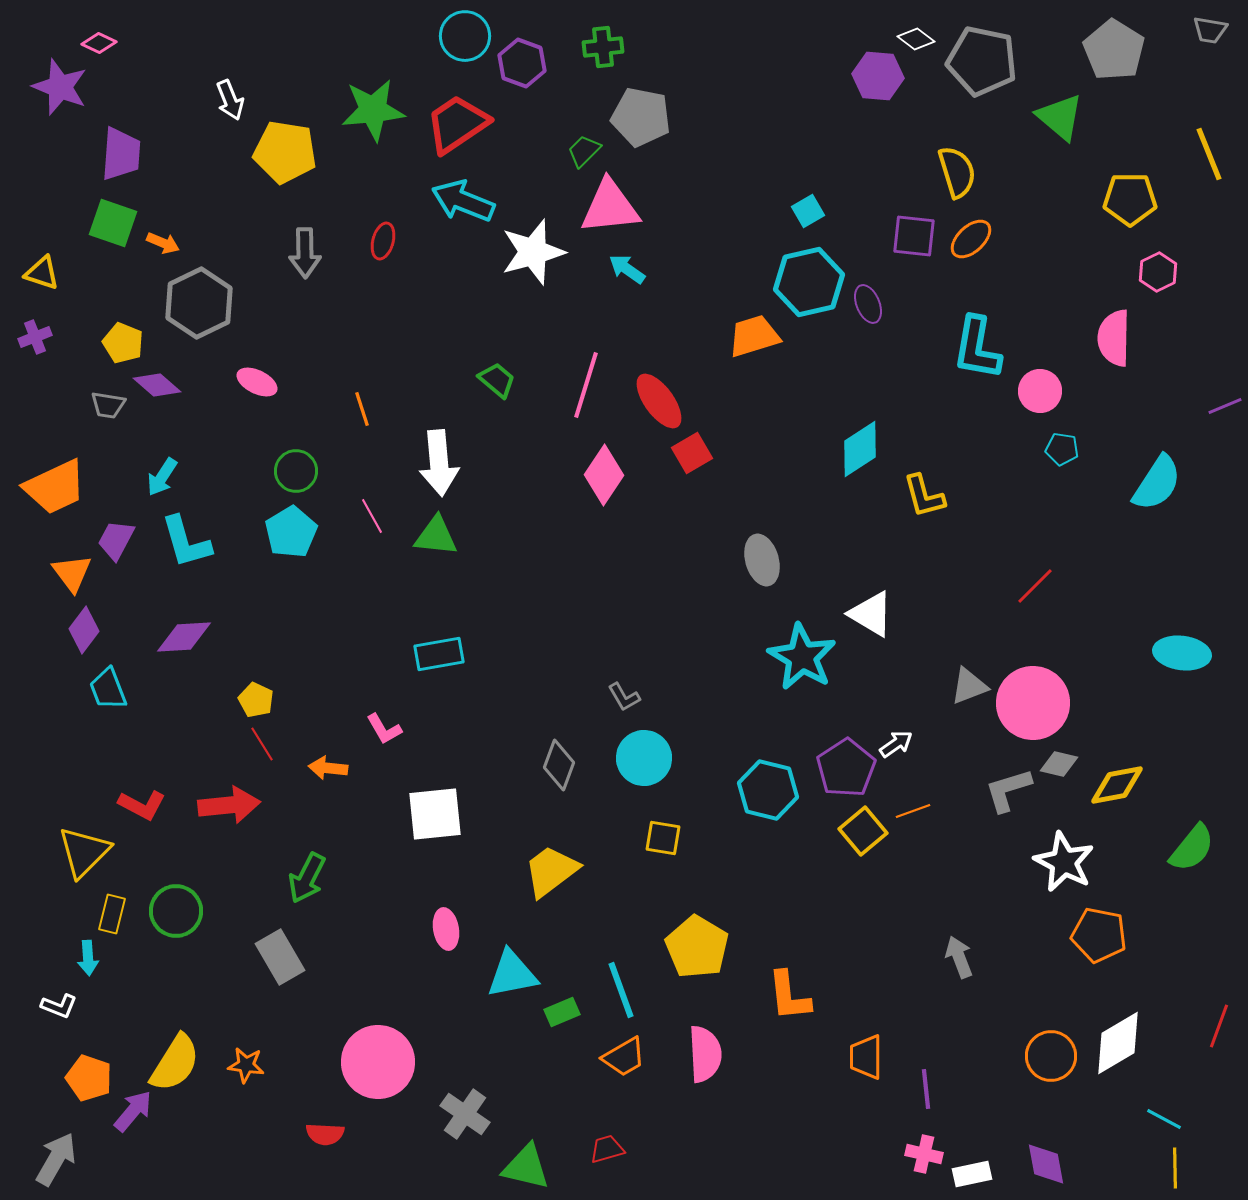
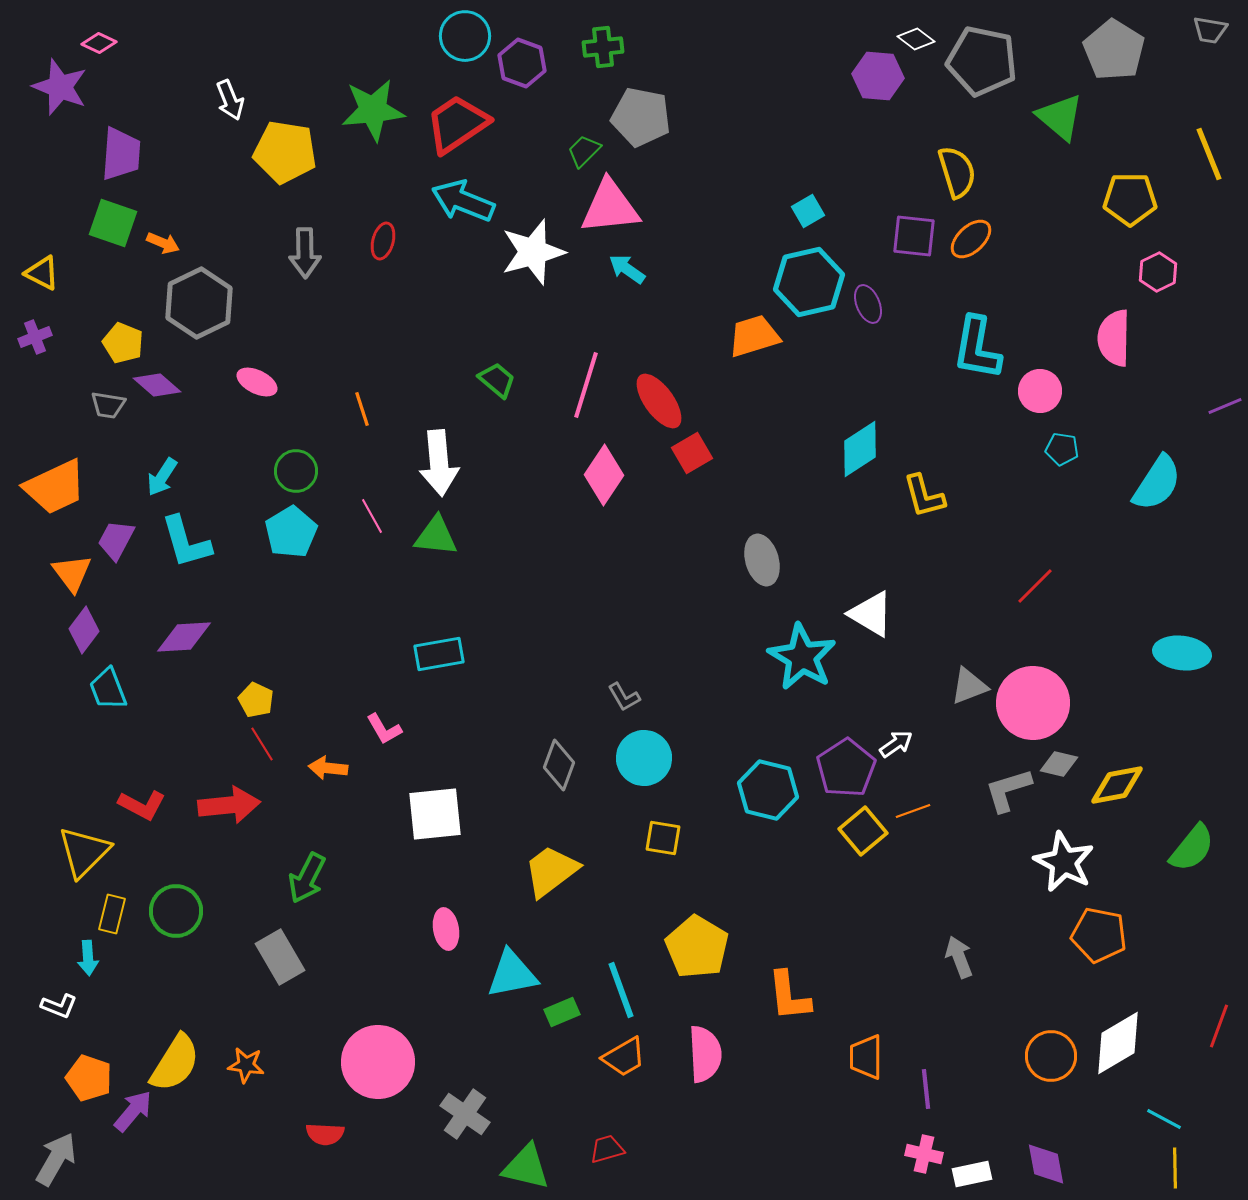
yellow triangle at (42, 273): rotated 9 degrees clockwise
